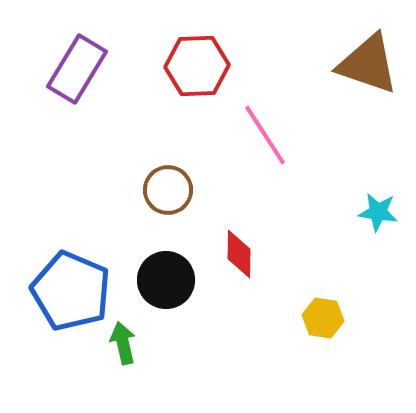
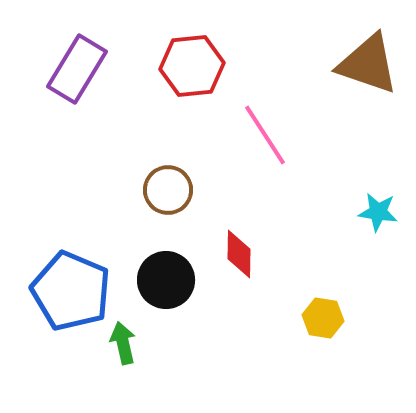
red hexagon: moved 5 px left; rotated 4 degrees counterclockwise
